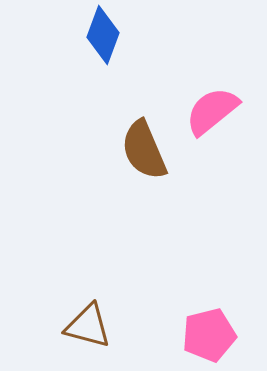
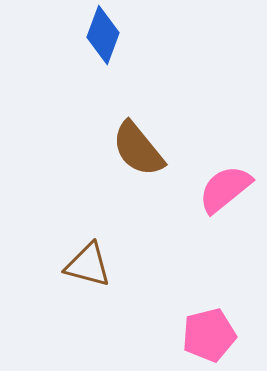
pink semicircle: moved 13 px right, 78 px down
brown semicircle: moved 6 px left, 1 px up; rotated 16 degrees counterclockwise
brown triangle: moved 61 px up
